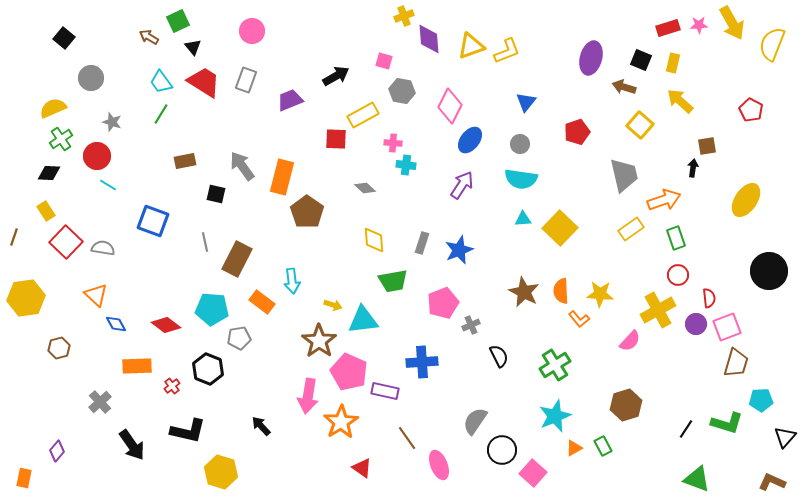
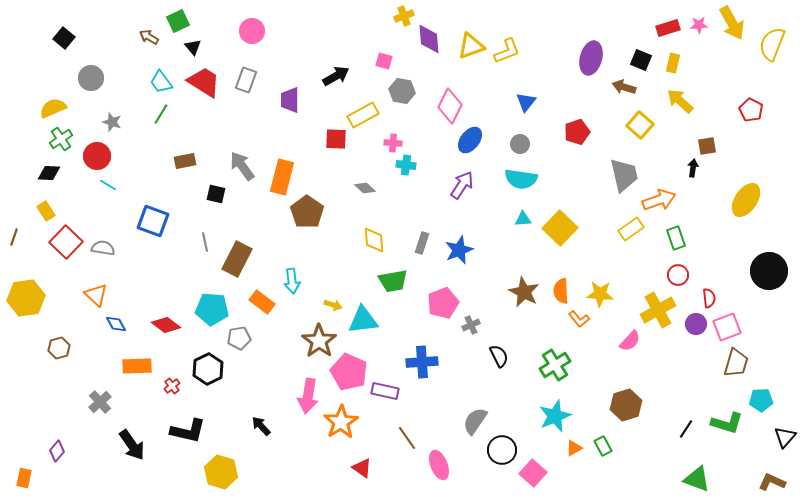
purple trapezoid at (290, 100): rotated 68 degrees counterclockwise
orange arrow at (664, 200): moved 5 px left
black hexagon at (208, 369): rotated 12 degrees clockwise
